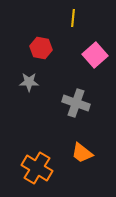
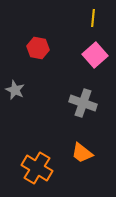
yellow line: moved 20 px right
red hexagon: moved 3 px left
gray star: moved 14 px left, 8 px down; rotated 24 degrees clockwise
gray cross: moved 7 px right
